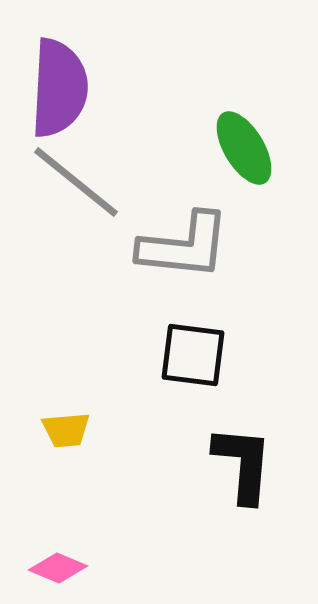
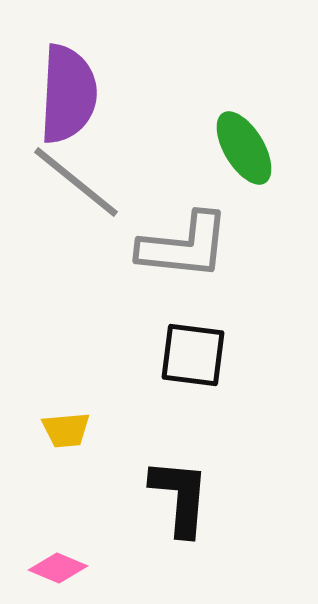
purple semicircle: moved 9 px right, 6 px down
black L-shape: moved 63 px left, 33 px down
